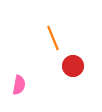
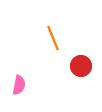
red circle: moved 8 px right
